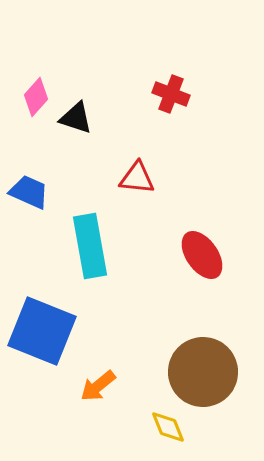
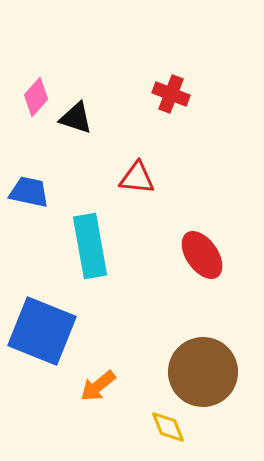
blue trapezoid: rotated 12 degrees counterclockwise
